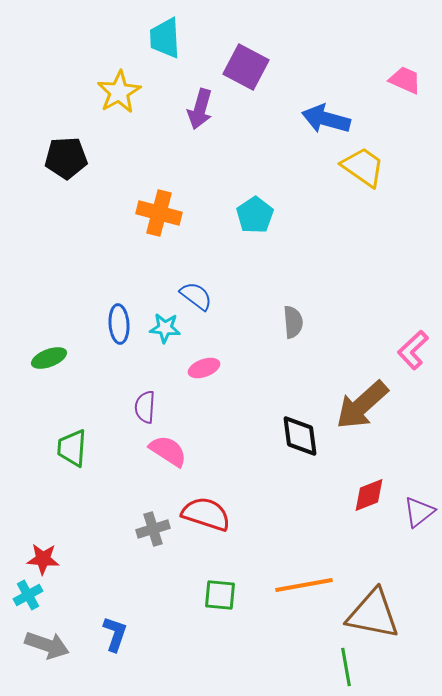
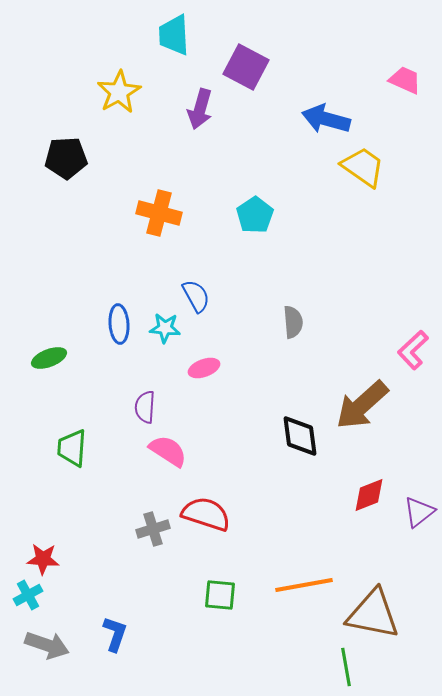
cyan trapezoid: moved 9 px right, 3 px up
blue semicircle: rotated 24 degrees clockwise
